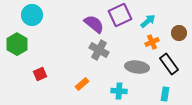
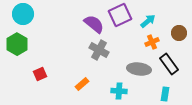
cyan circle: moved 9 px left, 1 px up
gray ellipse: moved 2 px right, 2 px down
